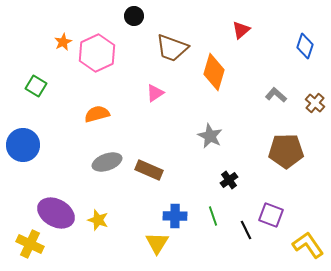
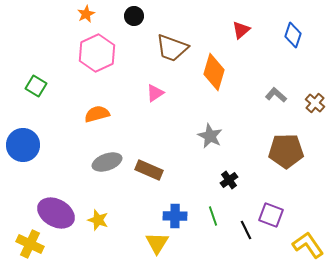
orange star: moved 23 px right, 28 px up
blue diamond: moved 12 px left, 11 px up
